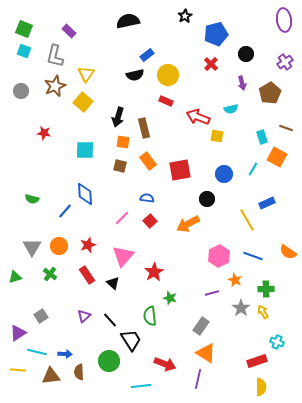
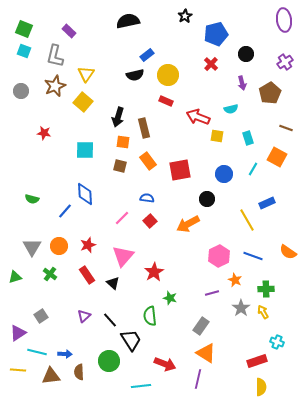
cyan rectangle at (262, 137): moved 14 px left, 1 px down
